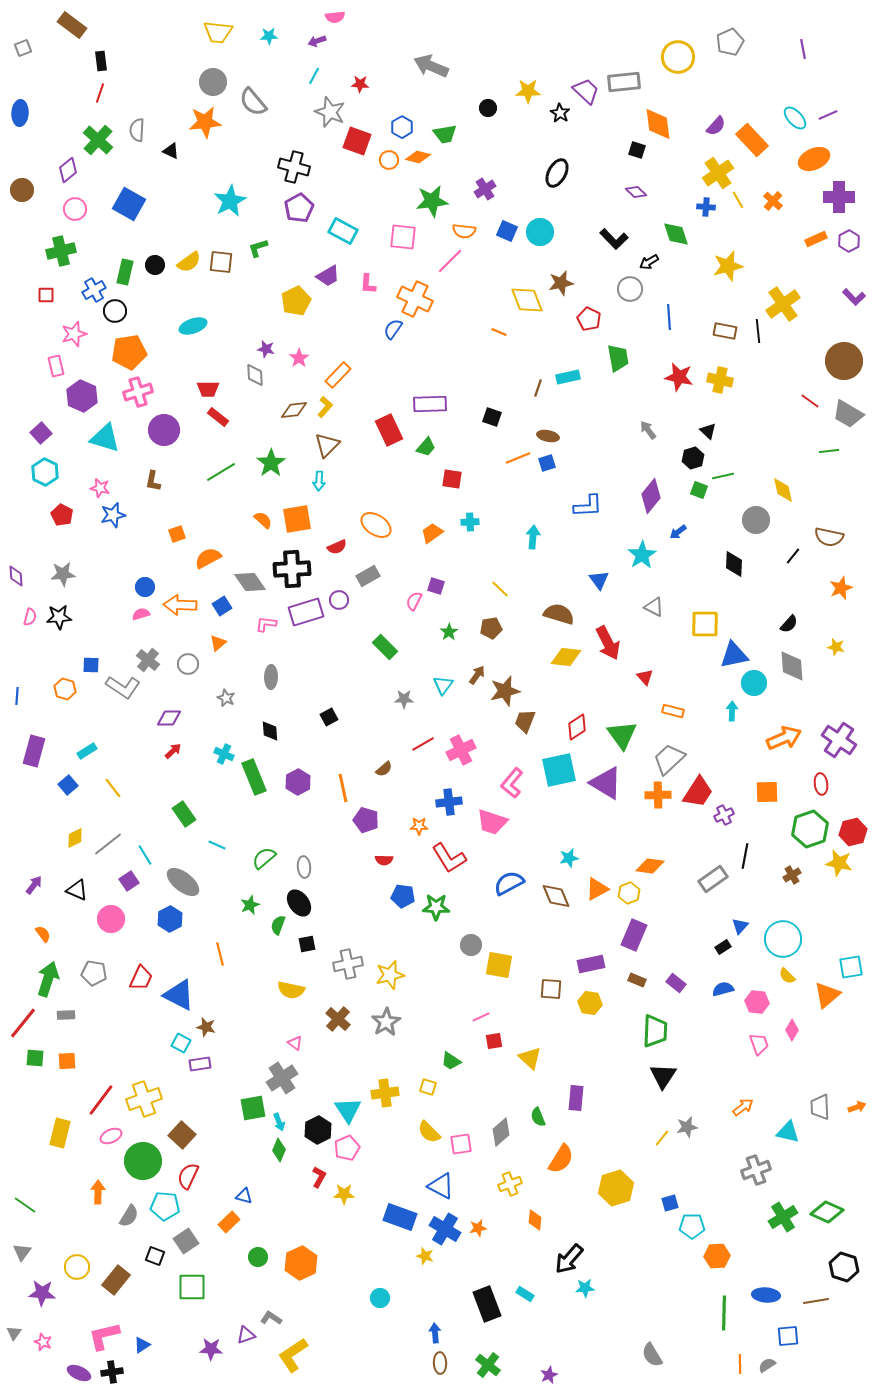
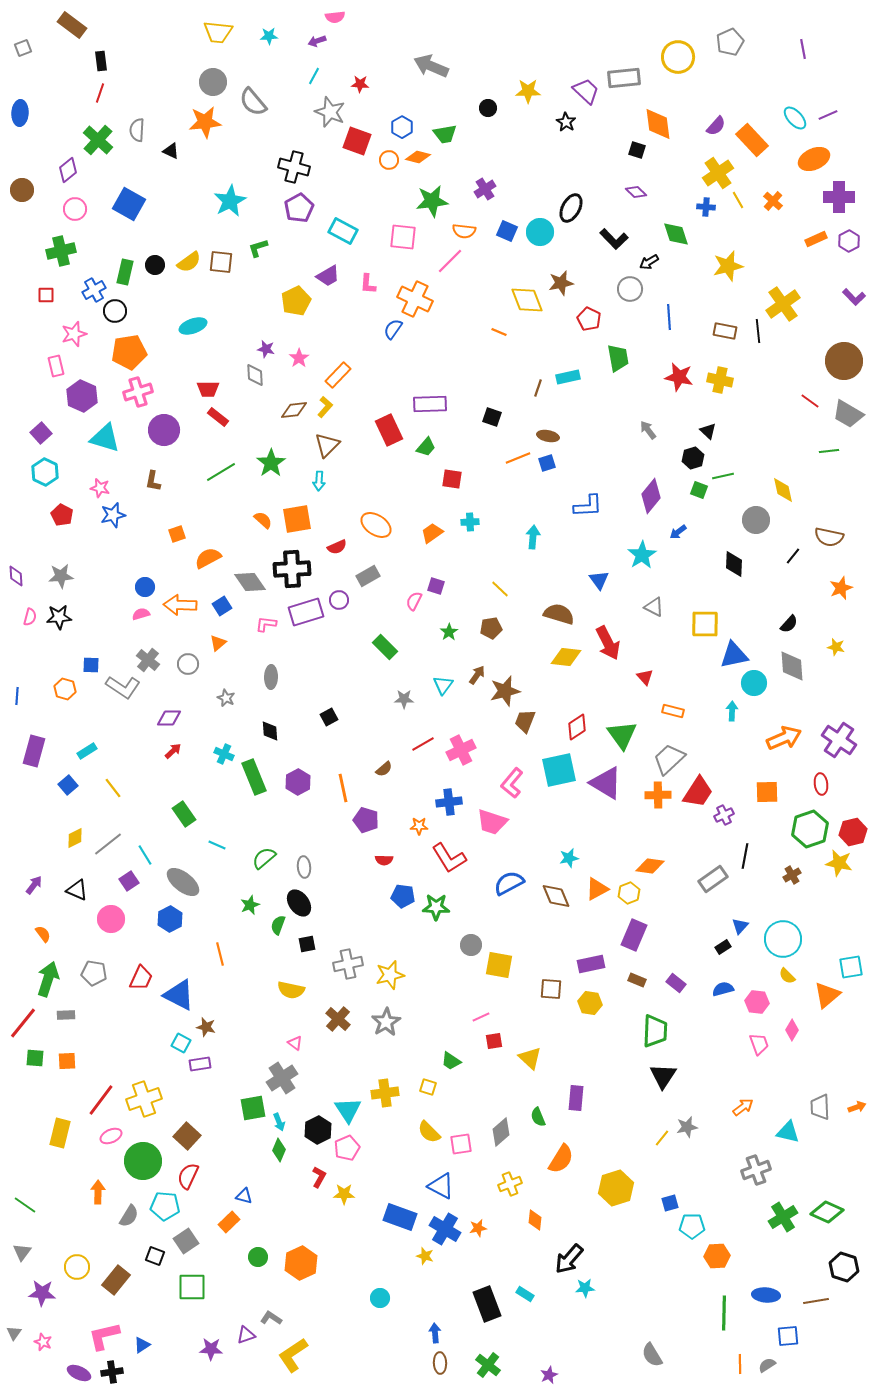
gray rectangle at (624, 82): moved 4 px up
black star at (560, 113): moved 6 px right, 9 px down
black ellipse at (557, 173): moved 14 px right, 35 px down
gray star at (63, 574): moved 2 px left, 2 px down
brown square at (182, 1135): moved 5 px right, 1 px down
